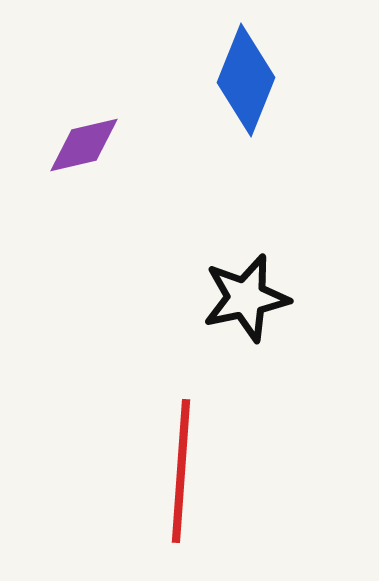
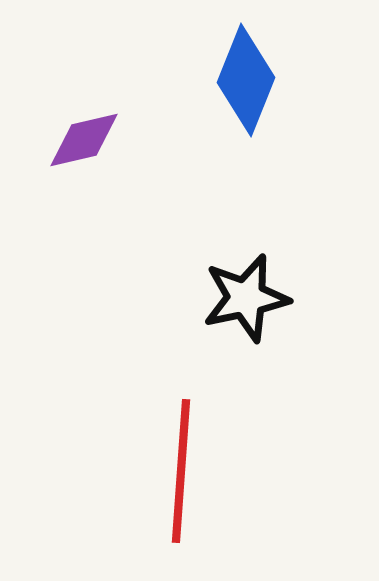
purple diamond: moved 5 px up
